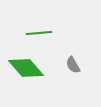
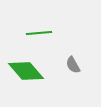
green diamond: moved 3 px down
